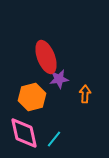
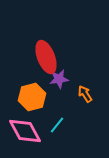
orange arrow: rotated 36 degrees counterclockwise
pink diamond: moved 1 px right, 2 px up; rotated 16 degrees counterclockwise
cyan line: moved 3 px right, 14 px up
